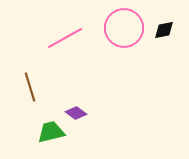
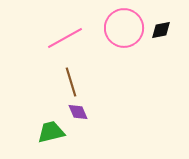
black diamond: moved 3 px left
brown line: moved 41 px right, 5 px up
purple diamond: moved 2 px right, 1 px up; rotated 30 degrees clockwise
